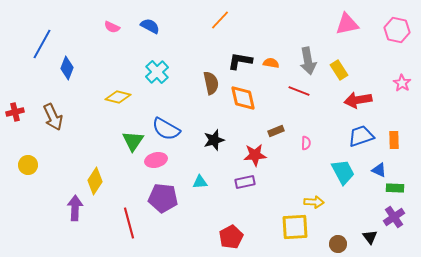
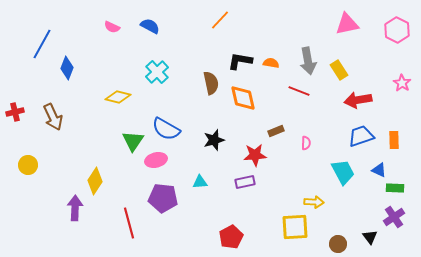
pink hexagon at (397, 30): rotated 15 degrees clockwise
